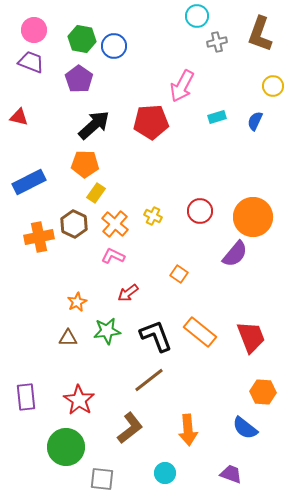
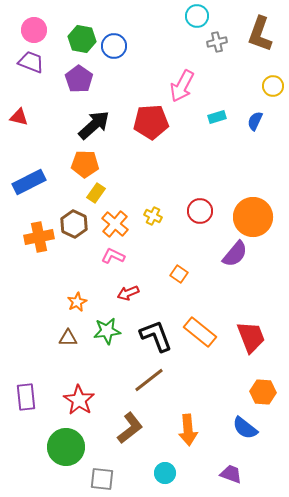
red arrow at (128, 293): rotated 15 degrees clockwise
